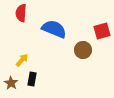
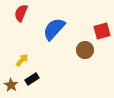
red semicircle: rotated 18 degrees clockwise
blue semicircle: rotated 70 degrees counterclockwise
brown circle: moved 2 px right
black rectangle: rotated 48 degrees clockwise
brown star: moved 2 px down
